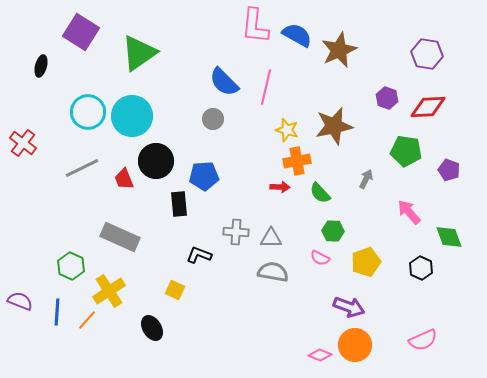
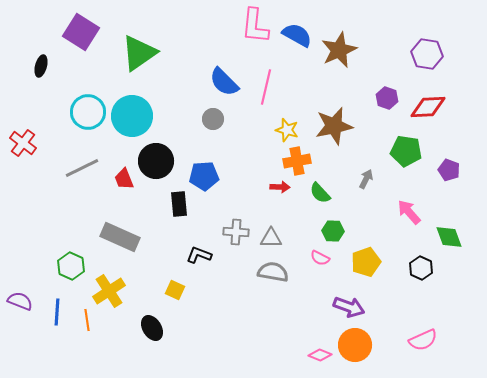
orange line at (87, 320): rotated 50 degrees counterclockwise
